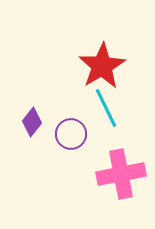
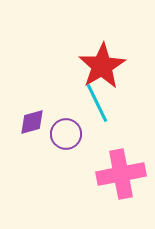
cyan line: moved 9 px left, 5 px up
purple diamond: rotated 36 degrees clockwise
purple circle: moved 5 px left
